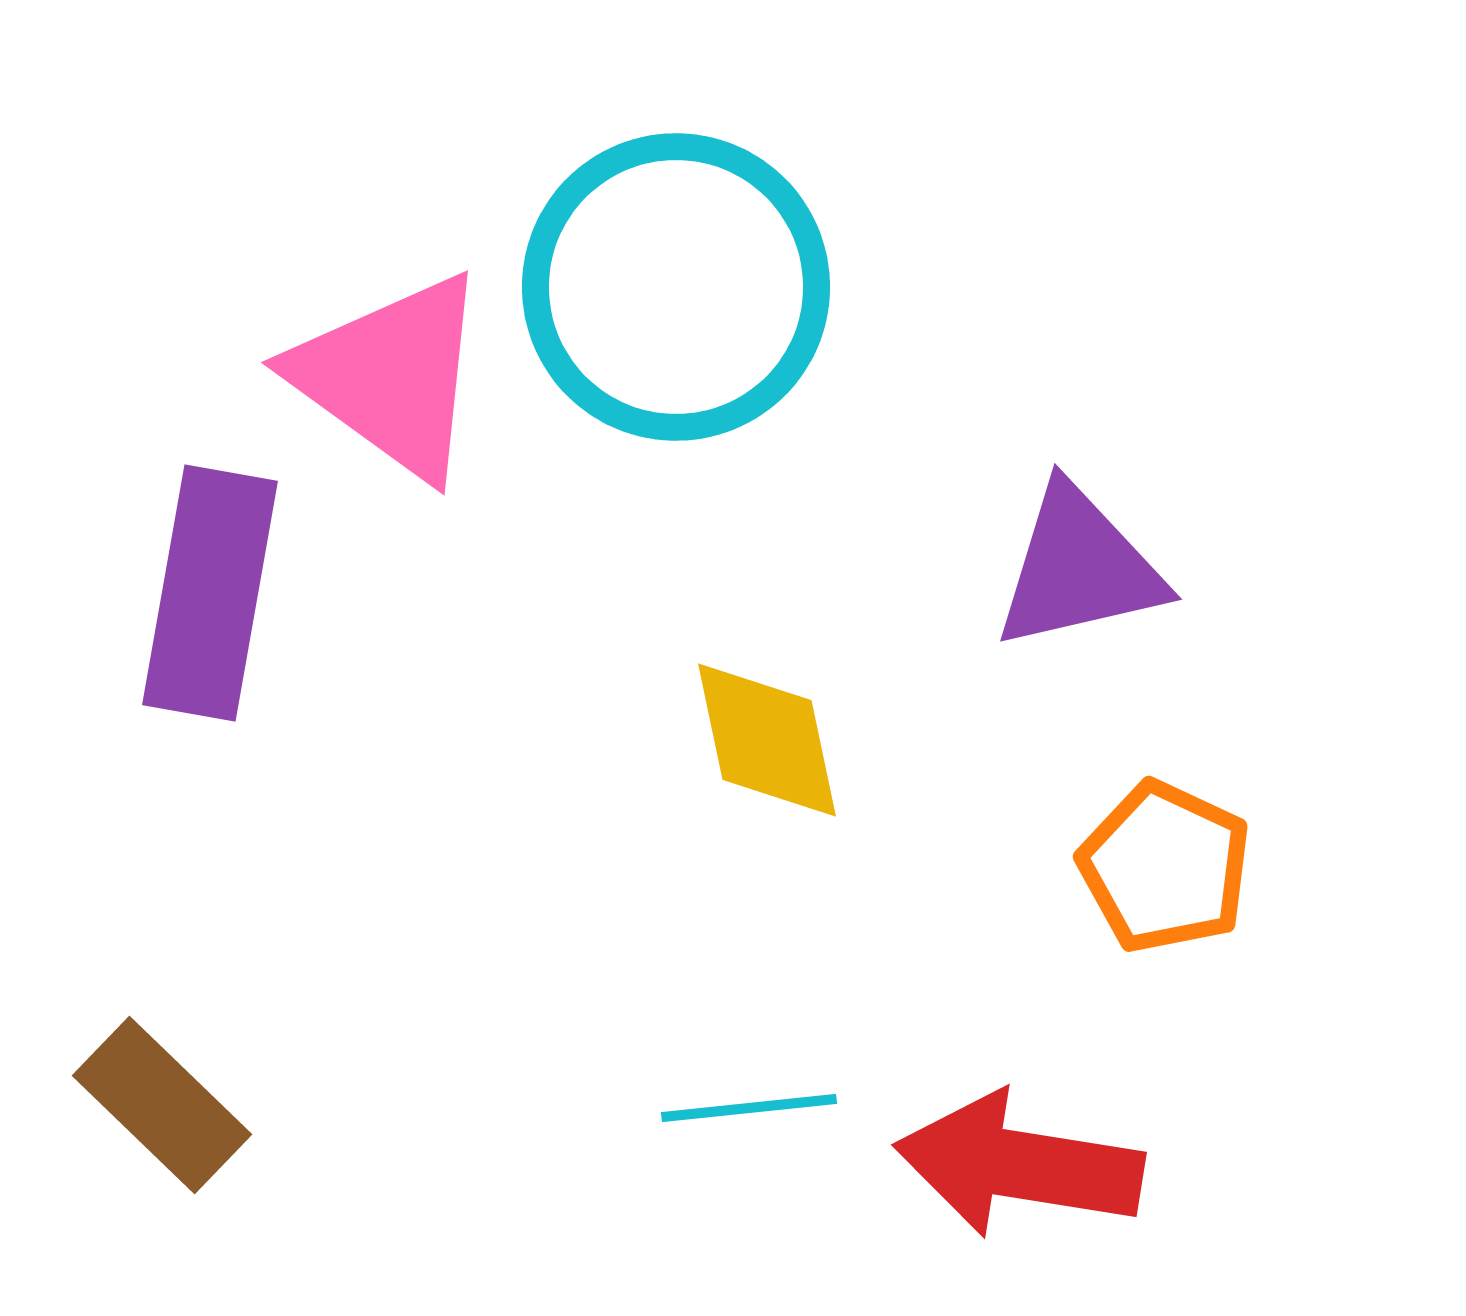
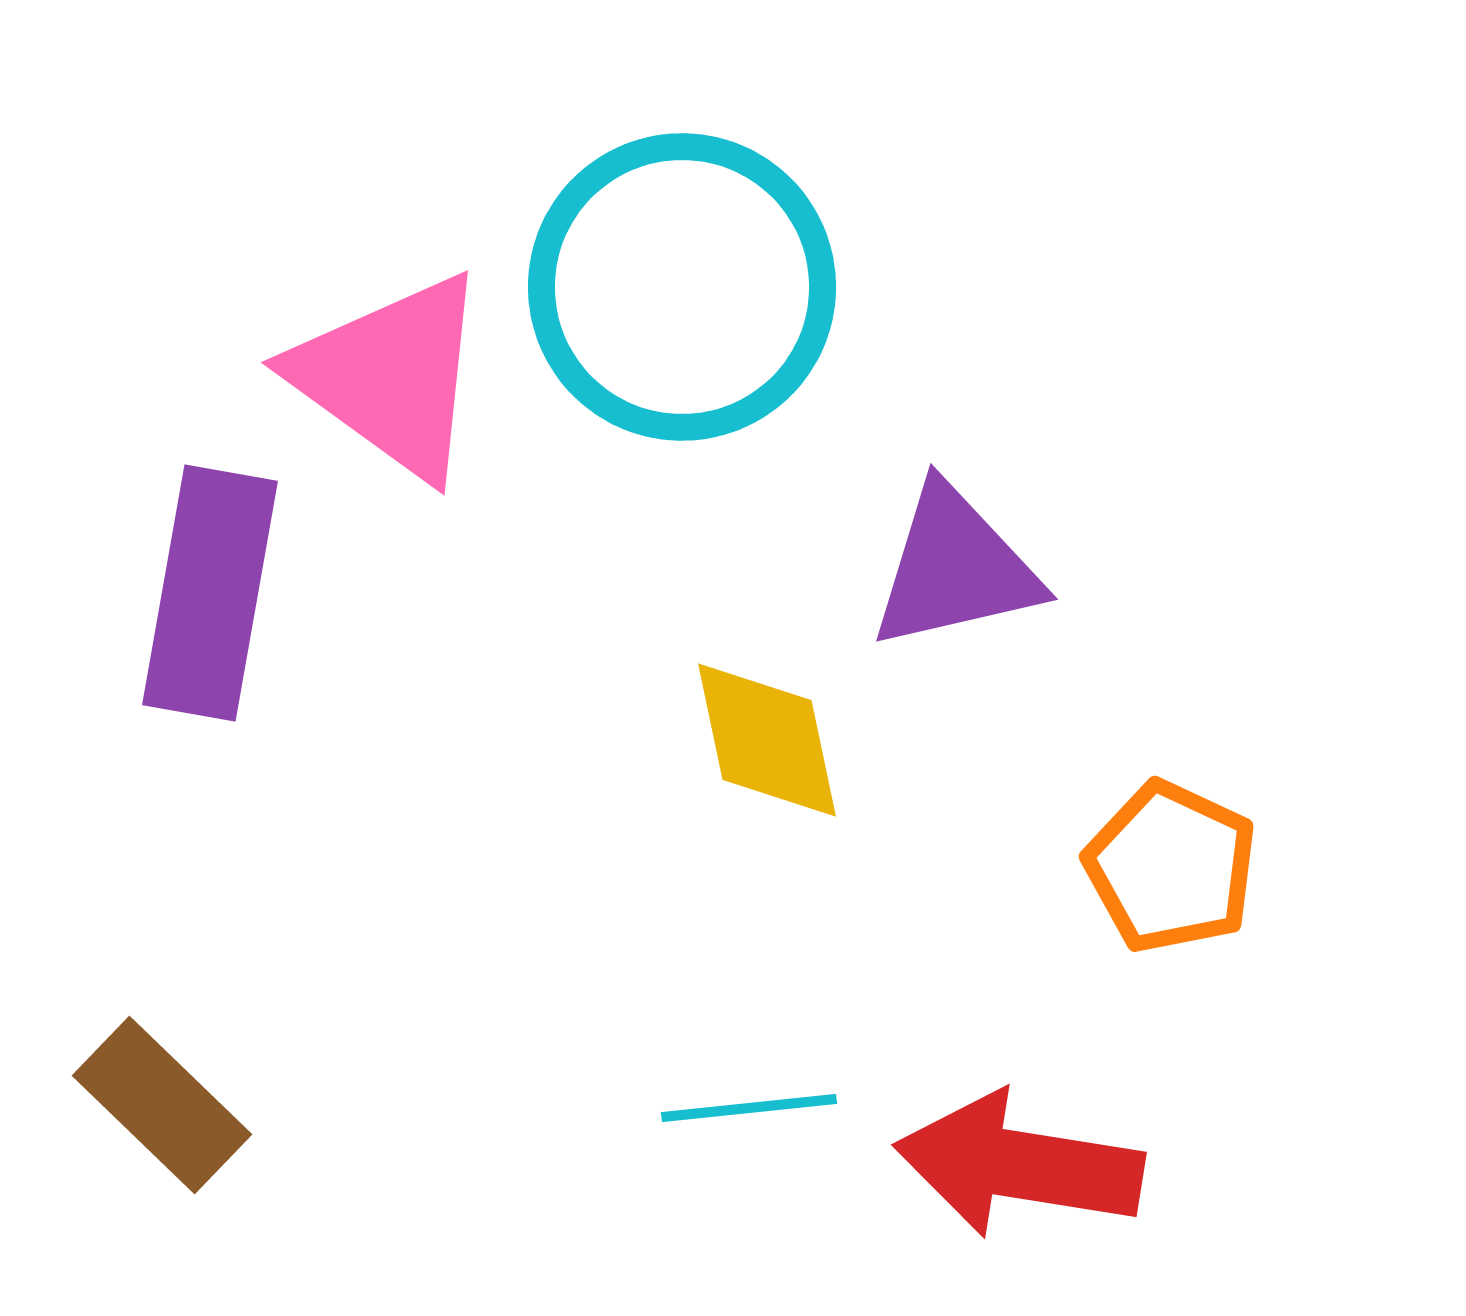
cyan circle: moved 6 px right
purple triangle: moved 124 px left
orange pentagon: moved 6 px right
